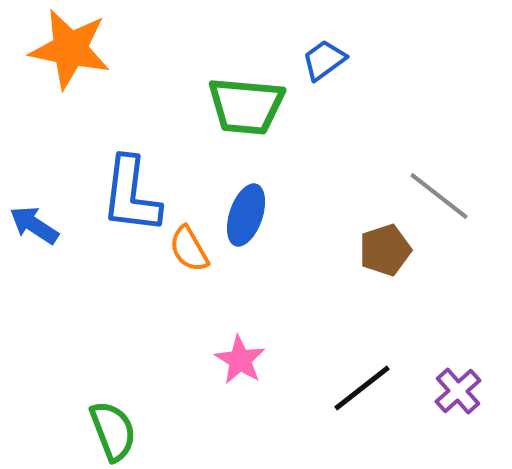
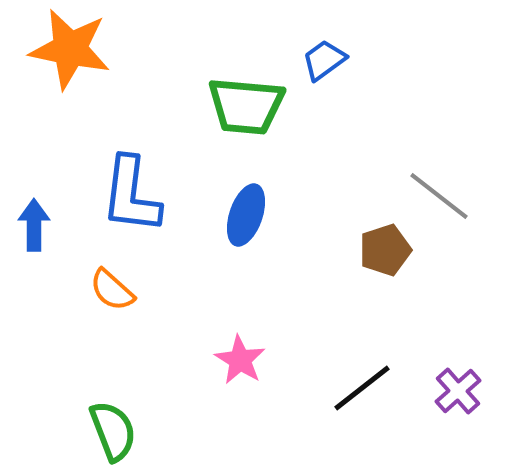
blue arrow: rotated 57 degrees clockwise
orange semicircle: moved 77 px left, 41 px down; rotated 18 degrees counterclockwise
